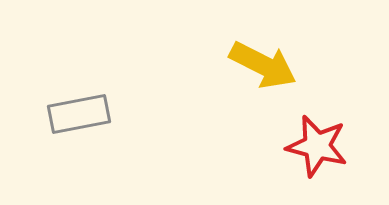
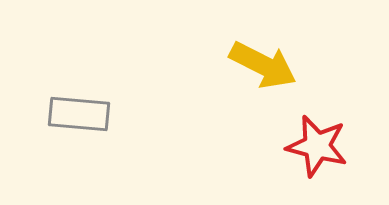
gray rectangle: rotated 16 degrees clockwise
